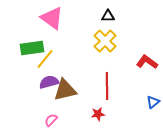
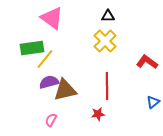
pink semicircle: rotated 16 degrees counterclockwise
